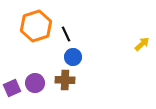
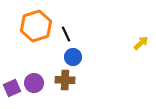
yellow arrow: moved 1 px left, 1 px up
purple circle: moved 1 px left
